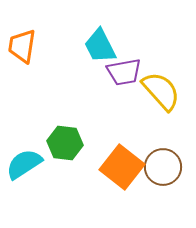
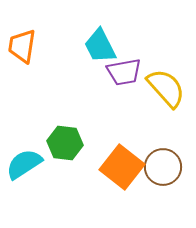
yellow semicircle: moved 5 px right, 3 px up
